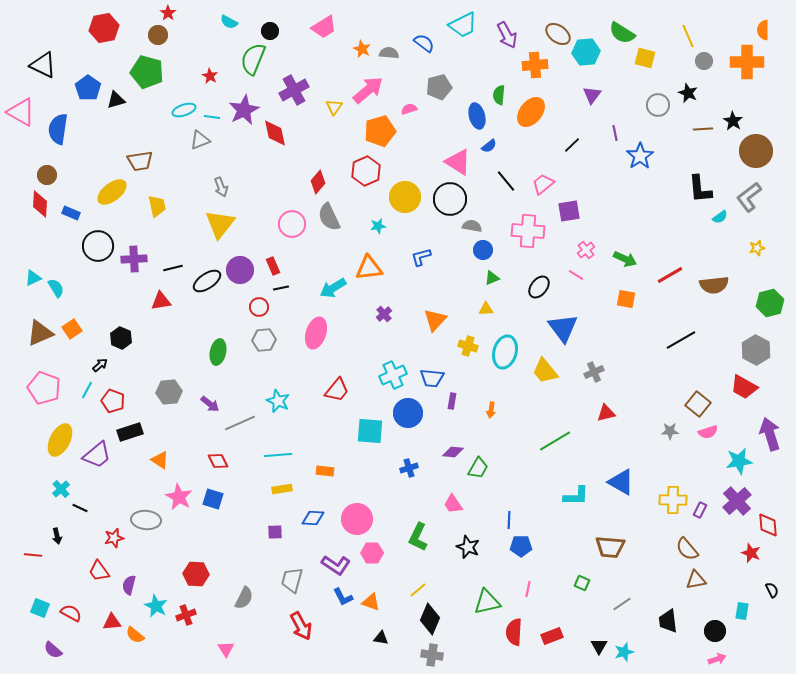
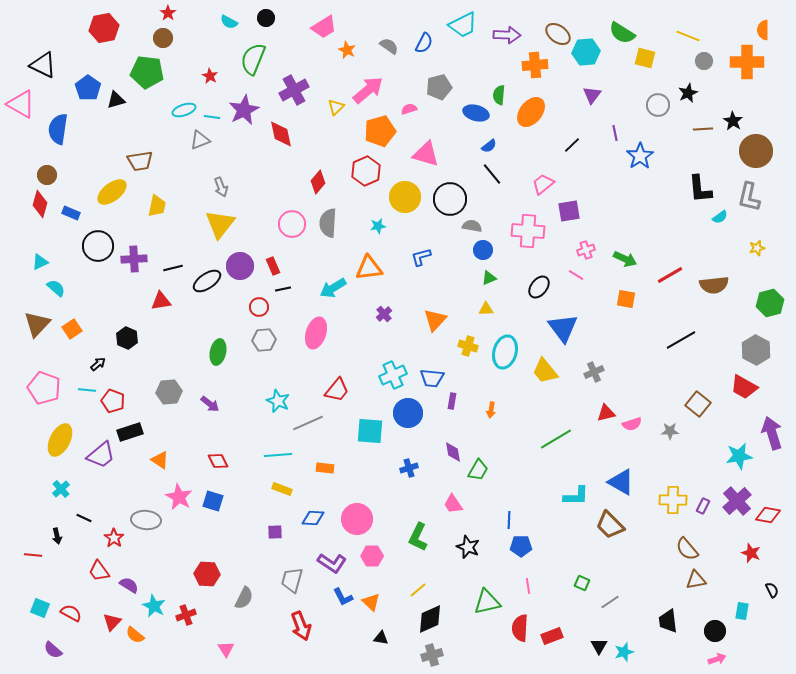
black circle at (270, 31): moved 4 px left, 13 px up
brown circle at (158, 35): moved 5 px right, 3 px down
purple arrow at (507, 35): rotated 60 degrees counterclockwise
yellow line at (688, 36): rotated 45 degrees counterclockwise
blue semicircle at (424, 43): rotated 80 degrees clockwise
orange star at (362, 49): moved 15 px left, 1 px down
gray semicircle at (389, 53): moved 7 px up; rotated 30 degrees clockwise
green pentagon at (147, 72): rotated 8 degrees counterclockwise
black star at (688, 93): rotated 24 degrees clockwise
yellow triangle at (334, 107): moved 2 px right; rotated 12 degrees clockwise
pink triangle at (21, 112): moved 8 px up
blue ellipse at (477, 116): moved 1 px left, 3 px up; rotated 60 degrees counterclockwise
red diamond at (275, 133): moved 6 px right, 1 px down
pink triangle at (458, 162): moved 32 px left, 8 px up; rotated 16 degrees counterclockwise
black line at (506, 181): moved 14 px left, 7 px up
gray L-shape at (749, 197): rotated 40 degrees counterclockwise
red diamond at (40, 204): rotated 12 degrees clockwise
yellow trapezoid at (157, 206): rotated 25 degrees clockwise
gray semicircle at (329, 217): moved 1 px left, 6 px down; rotated 28 degrees clockwise
pink cross at (586, 250): rotated 18 degrees clockwise
purple circle at (240, 270): moved 4 px up
cyan triangle at (33, 278): moved 7 px right, 16 px up
green triangle at (492, 278): moved 3 px left
cyan semicircle at (56, 288): rotated 18 degrees counterclockwise
black line at (281, 288): moved 2 px right, 1 px down
brown triangle at (40, 333): moved 3 px left, 9 px up; rotated 24 degrees counterclockwise
black hexagon at (121, 338): moved 6 px right
black arrow at (100, 365): moved 2 px left, 1 px up
cyan line at (87, 390): rotated 66 degrees clockwise
gray line at (240, 423): moved 68 px right
pink semicircle at (708, 432): moved 76 px left, 8 px up
purple arrow at (770, 434): moved 2 px right, 1 px up
green line at (555, 441): moved 1 px right, 2 px up
purple diamond at (453, 452): rotated 75 degrees clockwise
purple trapezoid at (97, 455): moved 4 px right
cyan star at (739, 461): moved 5 px up
green trapezoid at (478, 468): moved 2 px down
orange rectangle at (325, 471): moved 3 px up
yellow rectangle at (282, 489): rotated 30 degrees clockwise
blue square at (213, 499): moved 2 px down
black line at (80, 508): moved 4 px right, 10 px down
purple rectangle at (700, 510): moved 3 px right, 4 px up
red diamond at (768, 525): moved 10 px up; rotated 75 degrees counterclockwise
red star at (114, 538): rotated 24 degrees counterclockwise
brown trapezoid at (610, 547): moved 22 px up; rotated 40 degrees clockwise
pink hexagon at (372, 553): moved 3 px down
purple L-shape at (336, 565): moved 4 px left, 2 px up
red hexagon at (196, 574): moved 11 px right
purple semicircle at (129, 585): rotated 108 degrees clockwise
pink line at (528, 589): moved 3 px up; rotated 21 degrees counterclockwise
orange triangle at (371, 602): rotated 24 degrees clockwise
gray line at (622, 604): moved 12 px left, 2 px up
cyan star at (156, 606): moved 2 px left
black diamond at (430, 619): rotated 44 degrees clockwise
red triangle at (112, 622): rotated 42 degrees counterclockwise
red arrow at (301, 626): rotated 8 degrees clockwise
red semicircle at (514, 632): moved 6 px right, 4 px up
gray cross at (432, 655): rotated 25 degrees counterclockwise
